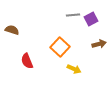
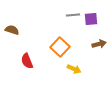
purple square: rotated 24 degrees clockwise
